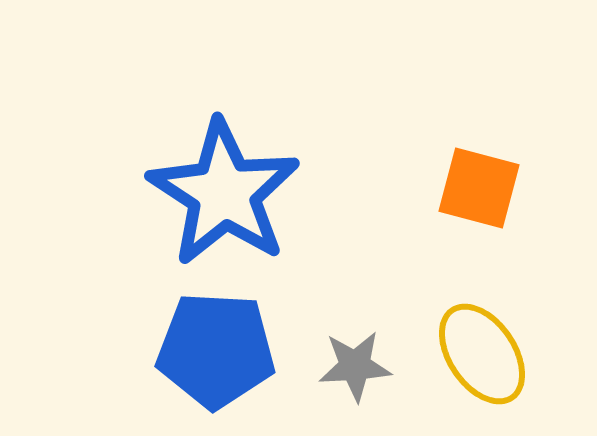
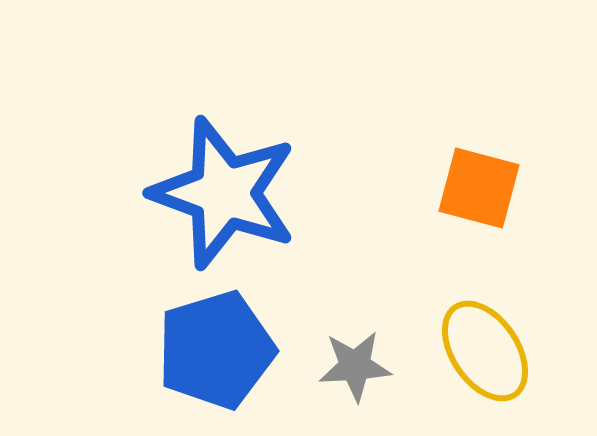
blue star: rotated 13 degrees counterclockwise
blue pentagon: rotated 20 degrees counterclockwise
yellow ellipse: moved 3 px right, 3 px up
